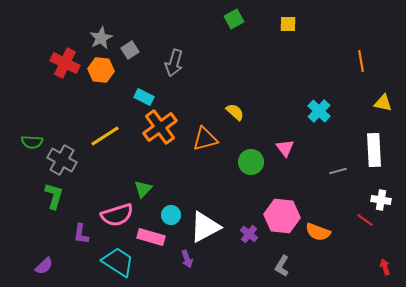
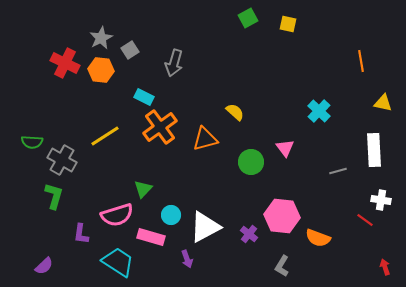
green square: moved 14 px right, 1 px up
yellow square: rotated 12 degrees clockwise
orange semicircle: moved 6 px down
